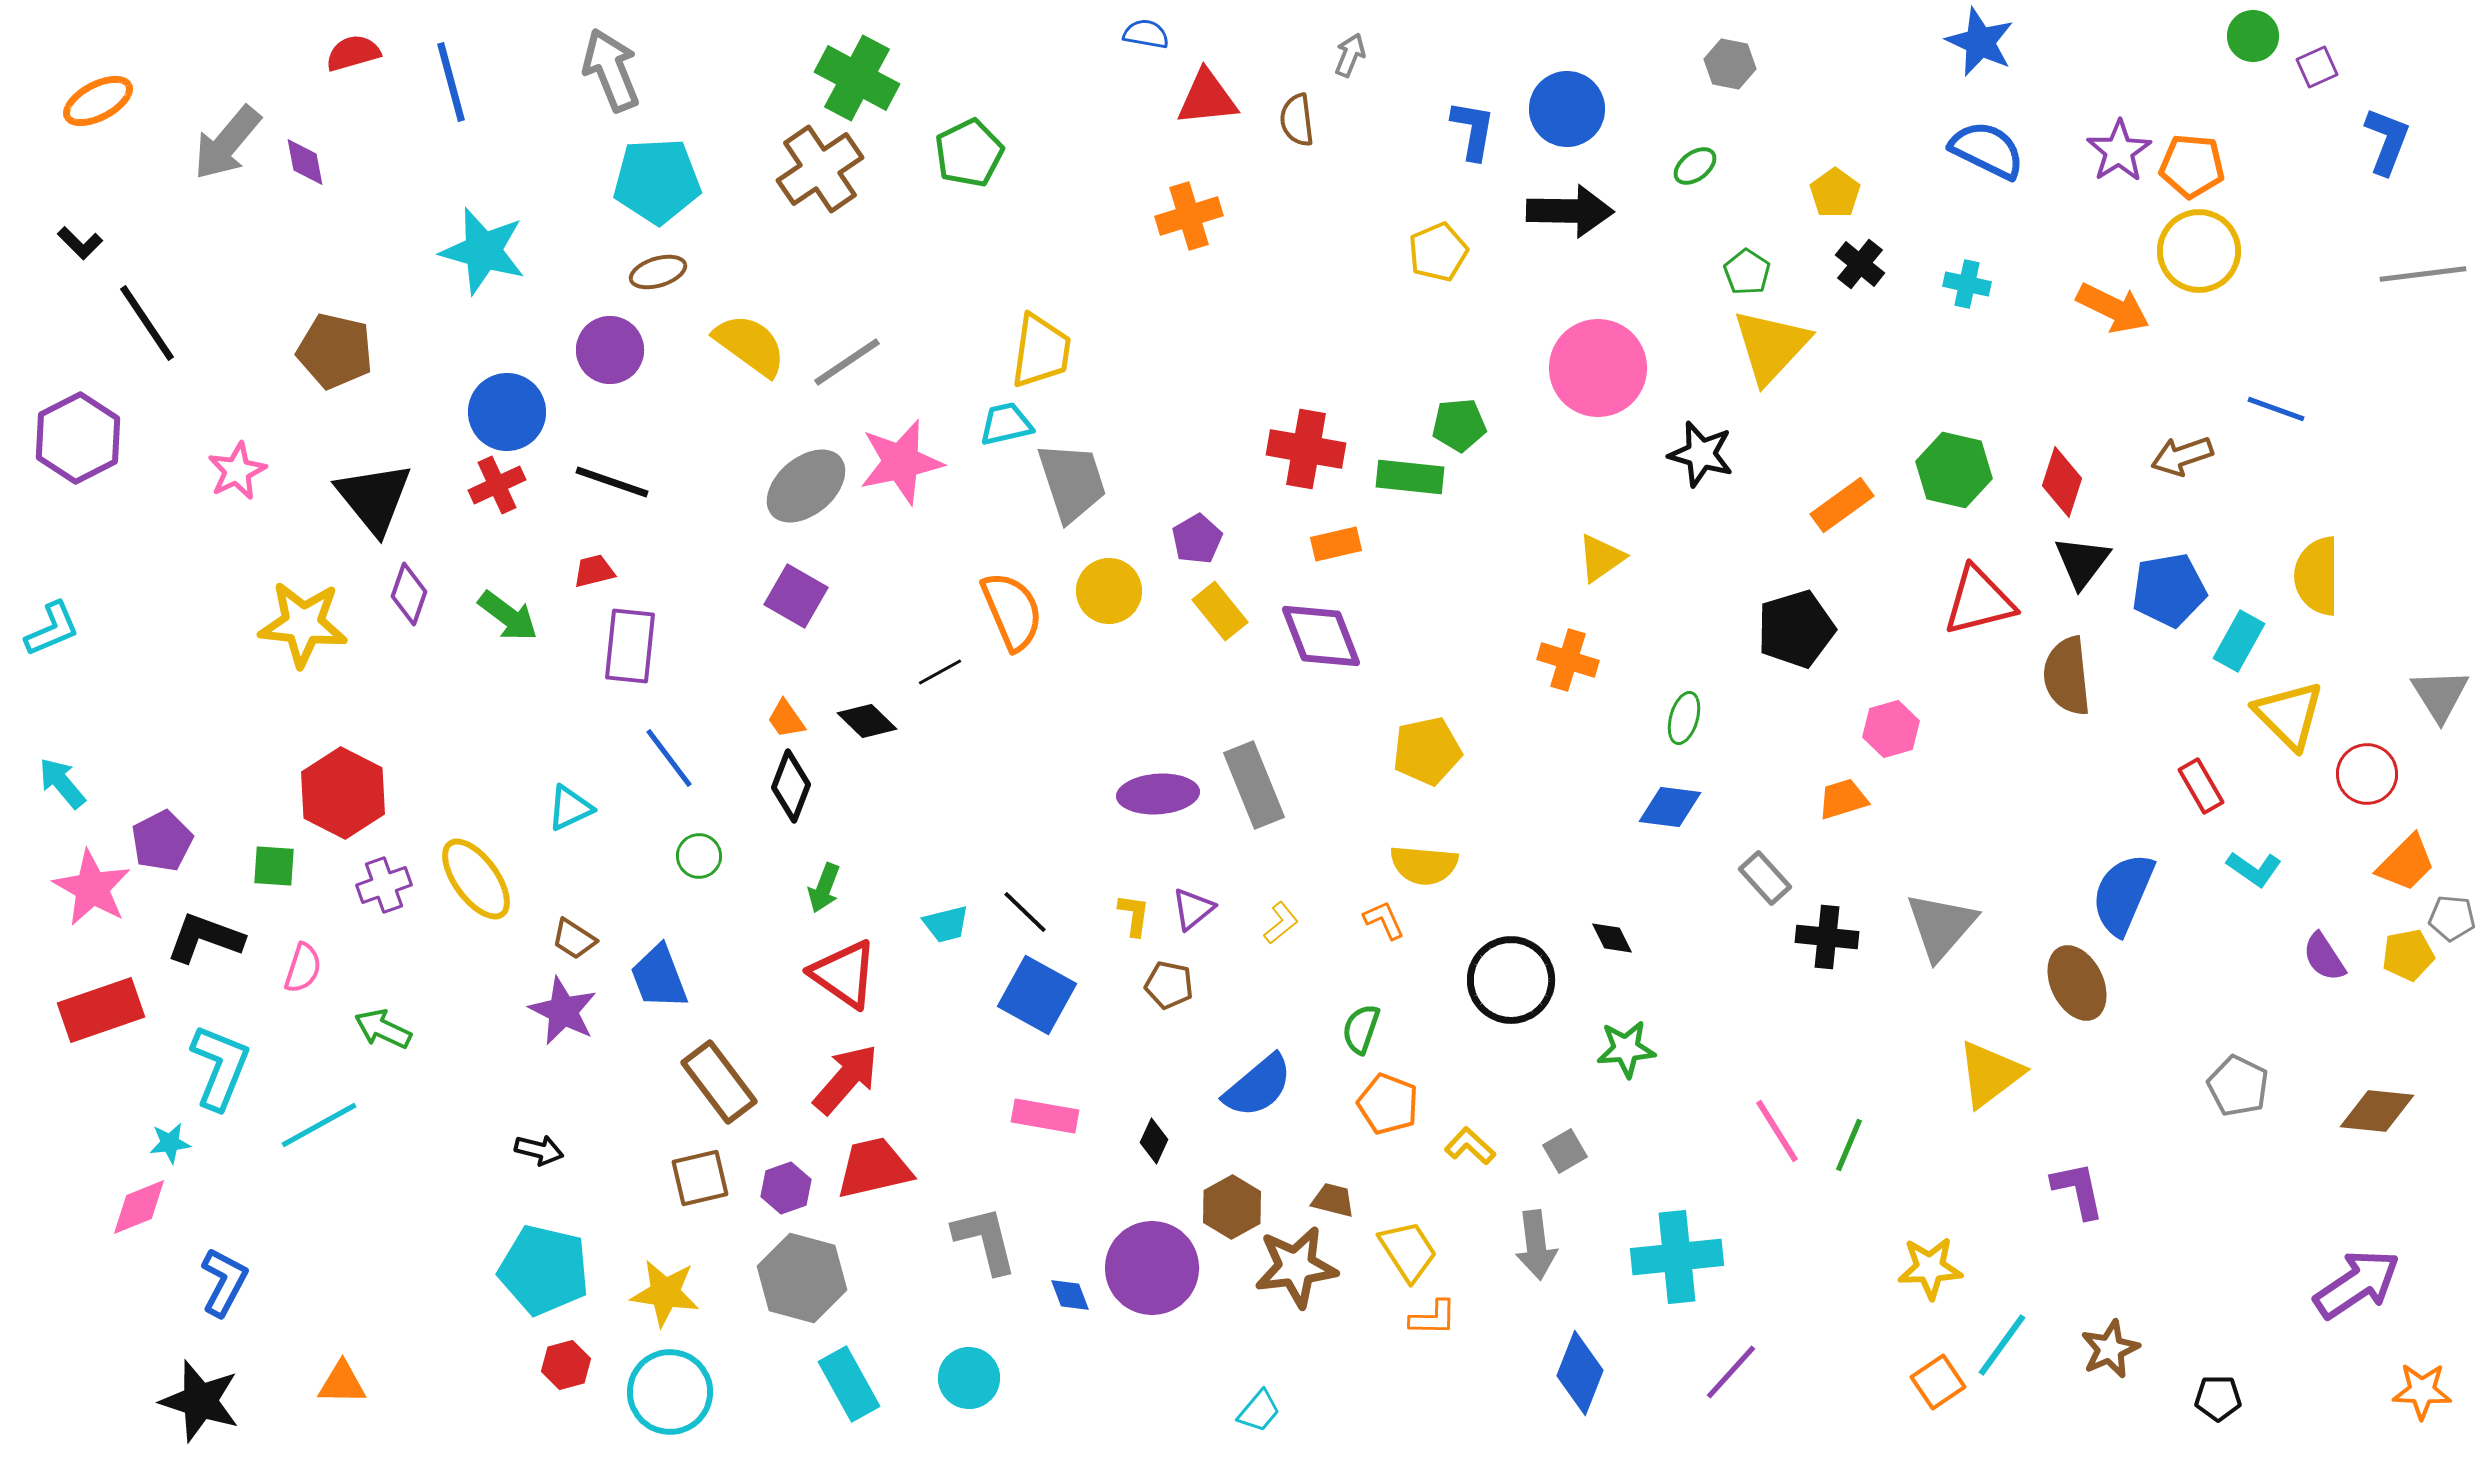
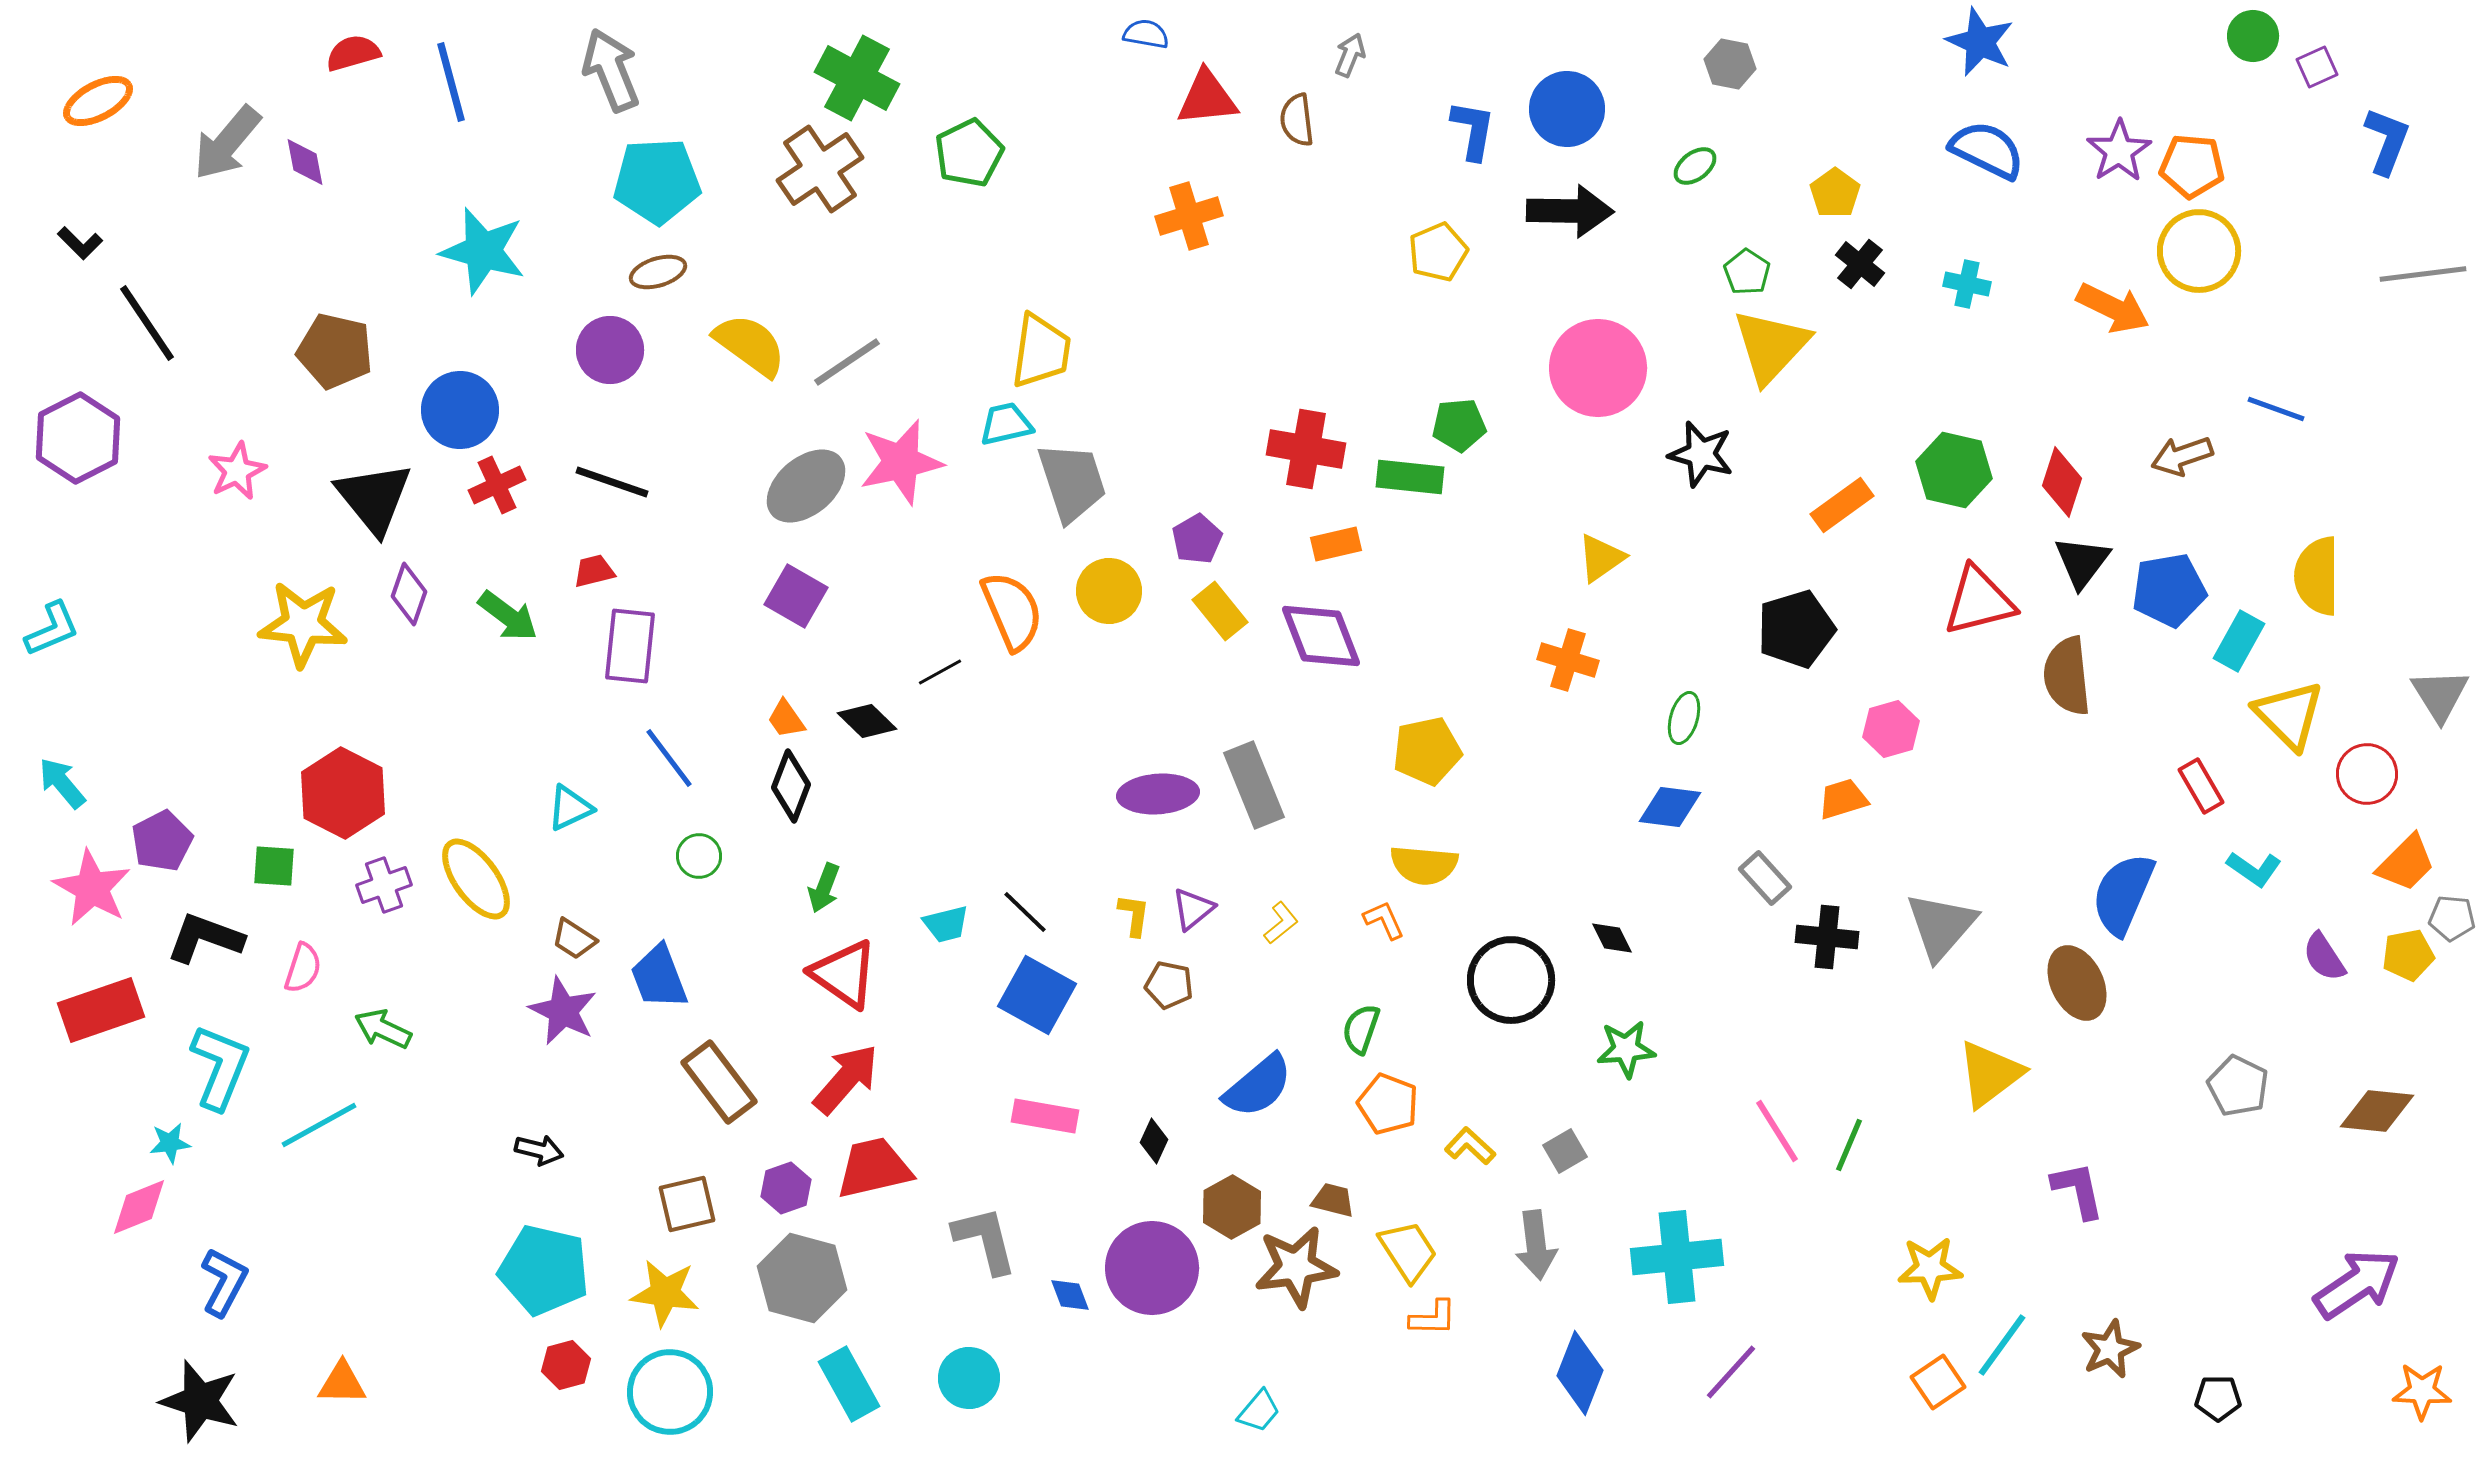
blue circle at (507, 412): moved 47 px left, 2 px up
brown square at (700, 1178): moved 13 px left, 26 px down
